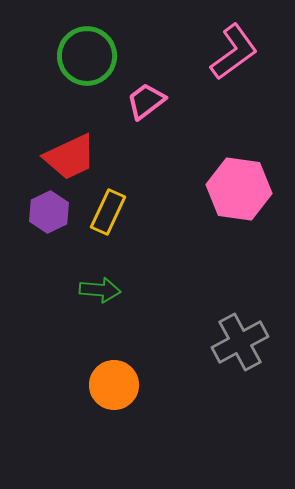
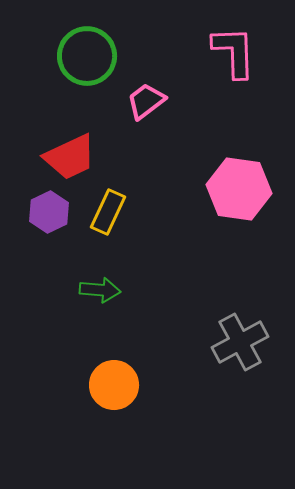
pink L-shape: rotated 56 degrees counterclockwise
